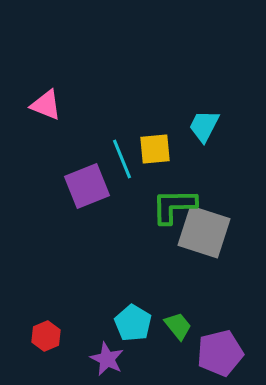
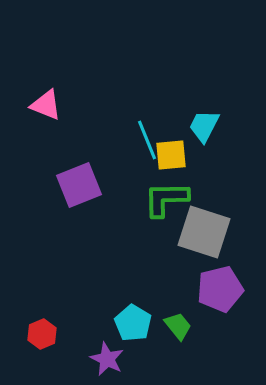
yellow square: moved 16 px right, 6 px down
cyan line: moved 25 px right, 19 px up
purple square: moved 8 px left, 1 px up
green L-shape: moved 8 px left, 7 px up
red hexagon: moved 4 px left, 2 px up
purple pentagon: moved 64 px up
